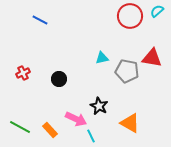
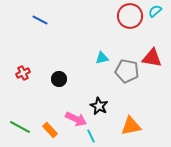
cyan semicircle: moved 2 px left
orange triangle: moved 1 px right, 3 px down; rotated 40 degrees counterclockwise
